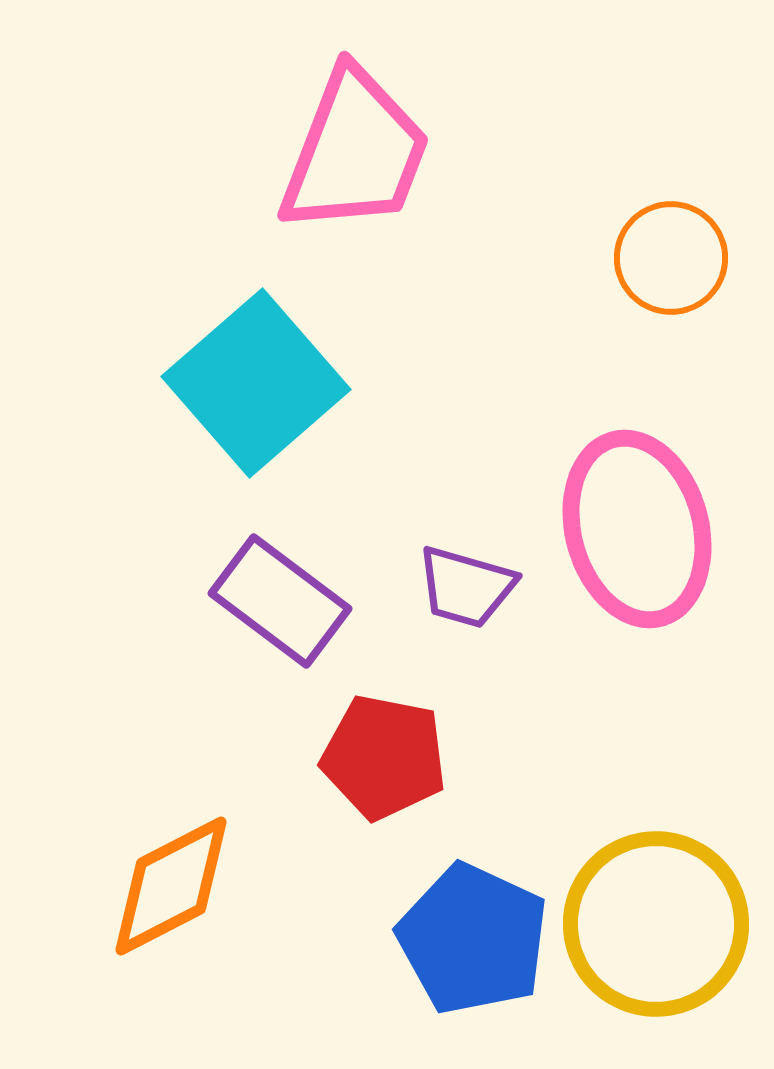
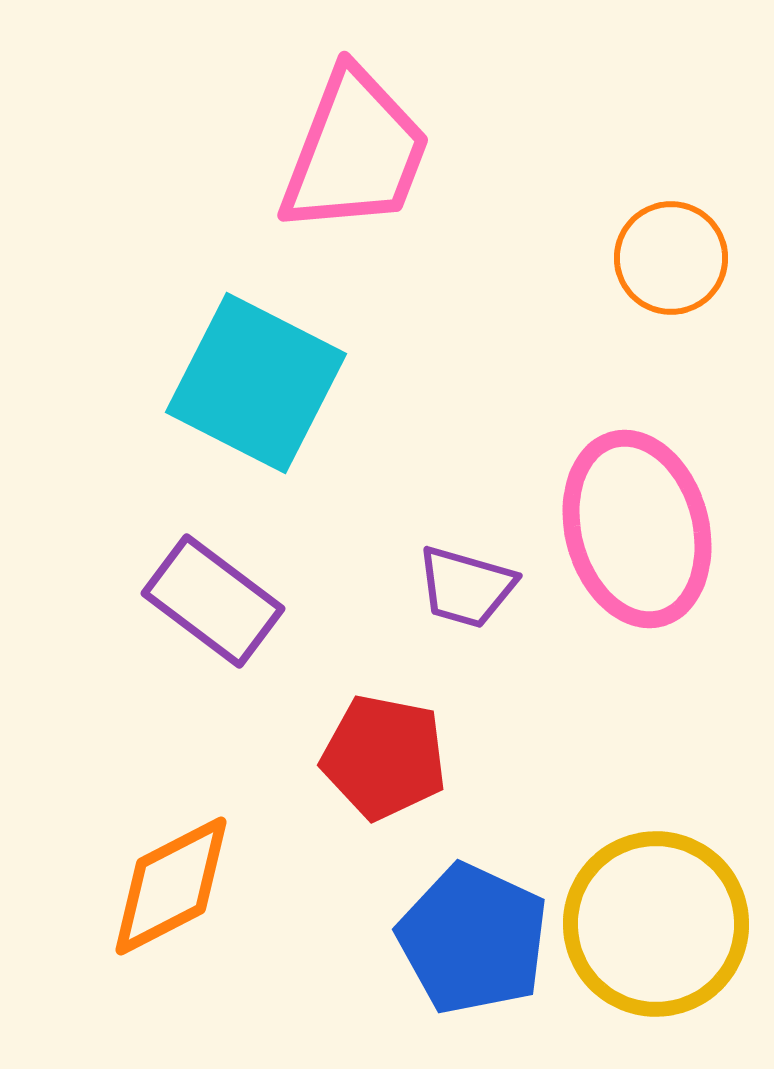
cyan square: rotated 22 degrees counterclockwise
purple rectangle: moved 67 px left
